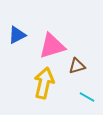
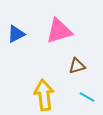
blue triangle: moved 1 px left, 1 px up
pink triangle: moved 7 px right, 15 px up
yellow arrow: moved 12 px down; rotated 20 degrees counterclockwise
